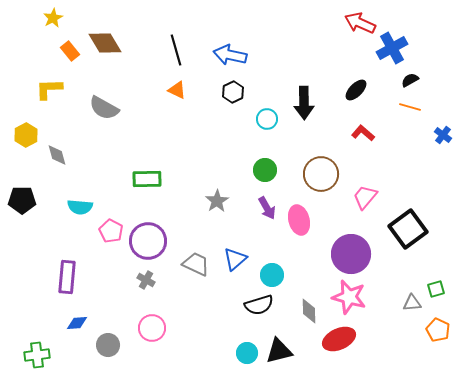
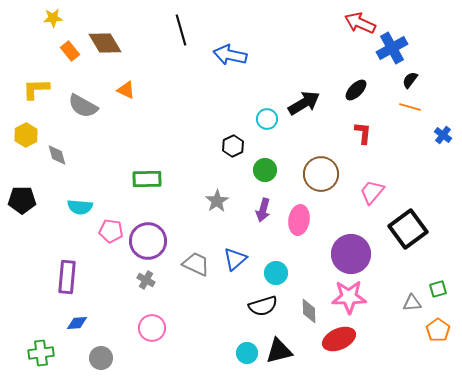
yellow star at (53, 18): rotated 24 degrees clockwise
black line at (176, 50): moved 5 px right, 20 px up
black semicircle at (410, 80): rotated 24 degrees counterclockwise
yellow L-shape at (49, 89): moved 13 px left
orange triangle at (177, 90): moved 51 px left
black hexagon at (233, 92): moved 54 px down
black arrow at (304, 103): rotated 120 degrees counterclockwise
gray semicircle at (104, 108): moved 21 px left, 2 px up
red L-shape at (363, 133): rotated 55 degrees clockwise
pink trapezoid at (365, 197): moved 7 px right, 5 px up
purple arrow at (267, 208): moved 4 px left, 2 px down; rotated 45 degrees clockwise
pink ellipse at (299, 220): rotated 24 degrees clockwise
pink pentagon at (111, 231): rotated 20 degrees counterclockwise
cyan circle at (272, 275): moved 4 px right, 2 px up
green square at (436, 289): moved 2 px right
pink star at (349, 297): rotated 16 degrees counterclockwise
black semicircle at (259, 305): moved 4 px right, 1 px down
orange pentagon at (438, 330): rotated 10 degrees clockwise
gray circle at (108, 345): moved 7 px left, 13 px down
green cross at (37, 355): moved 4 px right, 2 px up
